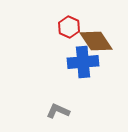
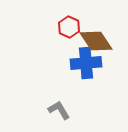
blue cross: moved 3 px right, 1 px down
gray L-shape: moved 1 px right, 1 px up; rotated 35 degrees clockwise
